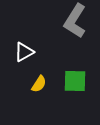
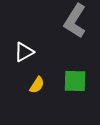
yellow semicircle: moved 2 px left, 1 px down
